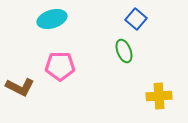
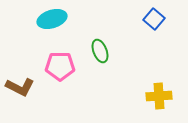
blue square: moved 18 px right
green ellipse: moved 24 px left
